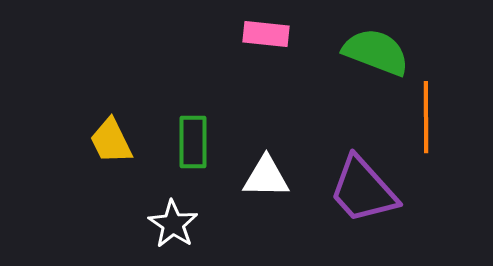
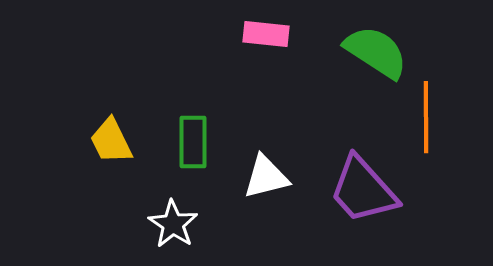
green semicircle: rotated 12 degrees clockwise
white triangle: rotated 15 degrees counterclockwise
